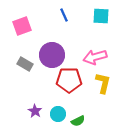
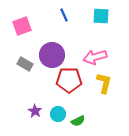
yellow L-shape: moved 1 px right
